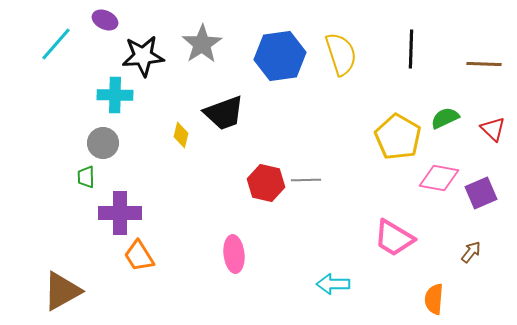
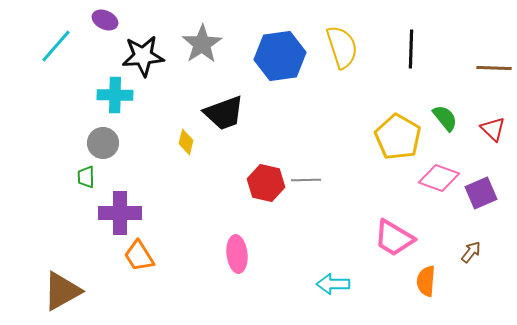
cyan line: moved 2 px down
yellow semicircle: moved 1 px right, 7 px up
brown line: moved 10 px right, 4 px down
green semicircle: rotated 76 degrees clockwise
yellow diamond: moved 5 px right, 7 px down
pink diamond: rotated 9 degrees clockwise
pink ellipse: moved 3 px right
orange semicircle: moved 8 px left, 18 px up
